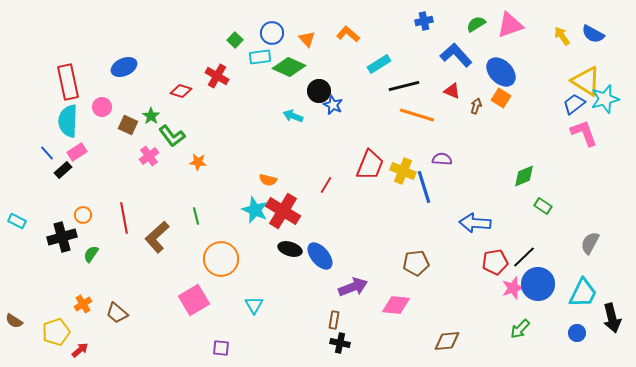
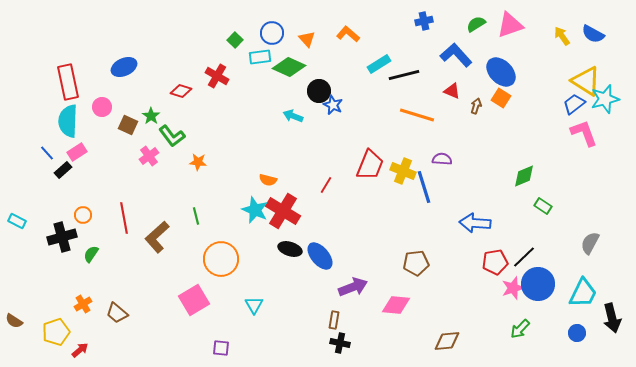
black line at (404, 86): moved 11 px up
